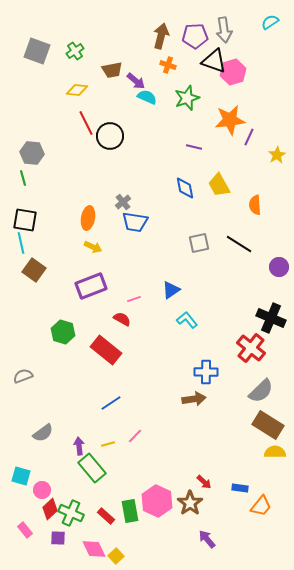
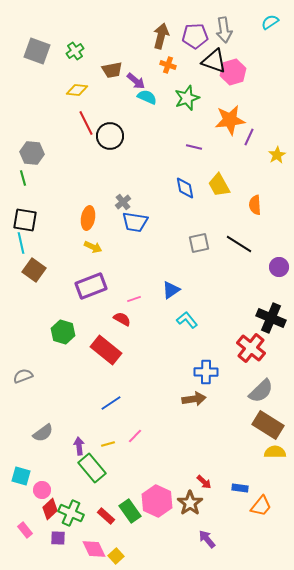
green rectangle at (130, 511): rotated 25 degrees counterclockwise
